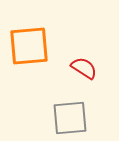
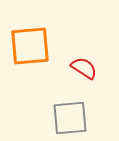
orange square: moved 1 px right
